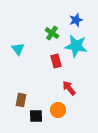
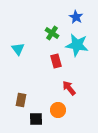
blue star: moved 3 px up; rotated 24 degrees counterclockwise
cyan star: moved 1 px right, 1 px up
black square: moved 3 px down
